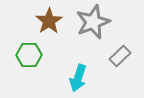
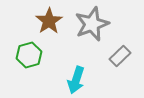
gray star: moved 1 px left, 2 px down
green hexagon: rotated 15 degrees counterclockwise
cyan arrow: moved 2 px left, 2 px down
